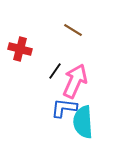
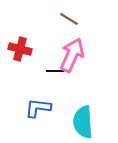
brown line: moved 4 px left, 11 px up
black line: rotated 54 degrees clockwise
pink arrow: moved 3 px left, 26 px up
blue L-shape: moved 26 px left
